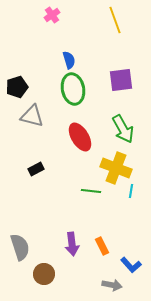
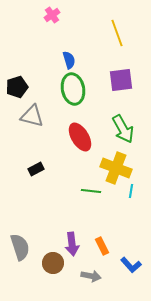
yellow line: moved 2 px right, 13 px down
brown circle: moved 9 px right, 11 px up
gray arrow: moved 21 px left, 9 px up
